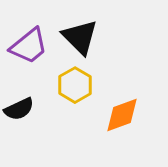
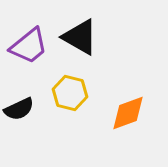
black triangle: rotated 15 degrees counterclockwise
yellow hexagon: moved 5 px left, 8 px down; rotated 16 degrees counterclockwise
orange diamond: moved 6 px right, 2 px up
